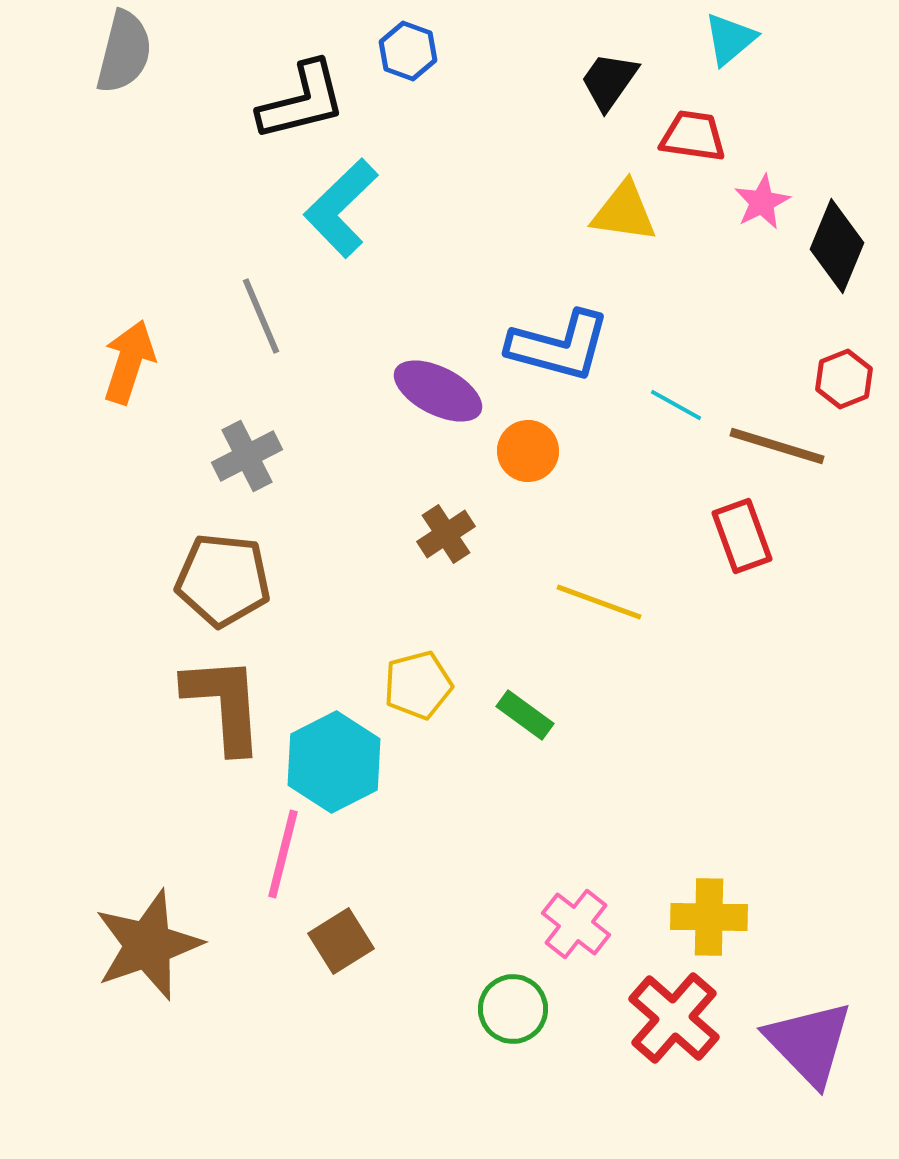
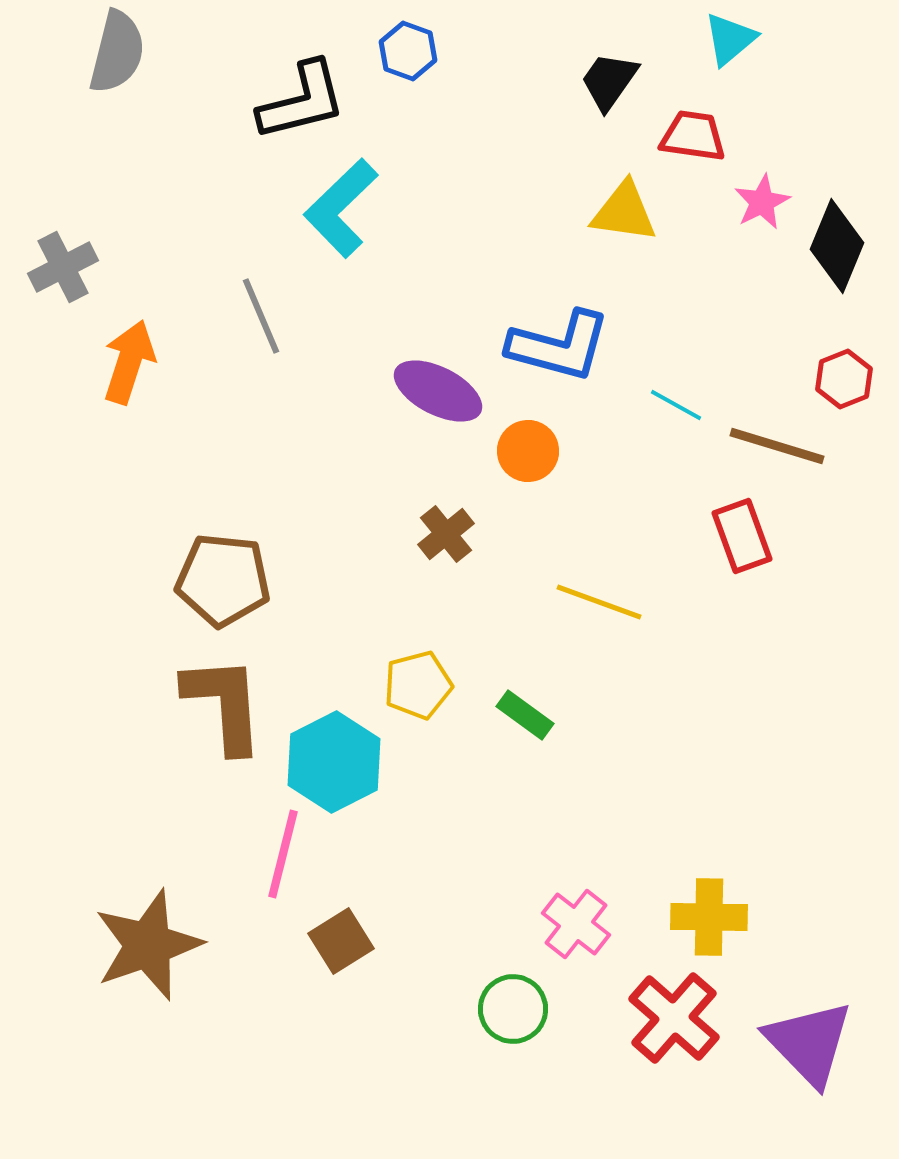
gray semicircle: moved 7 px left
gray cross: moved 184 px left, 189 px up
brown cross: rotated 6 degrees counterclockwise
